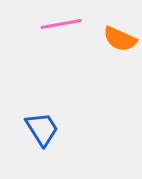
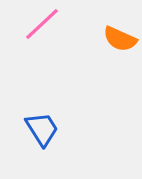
pink line: moved 19 px left; rotated 33 degrees counterclockwise
